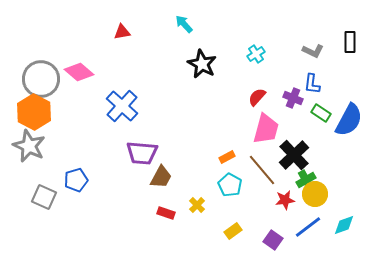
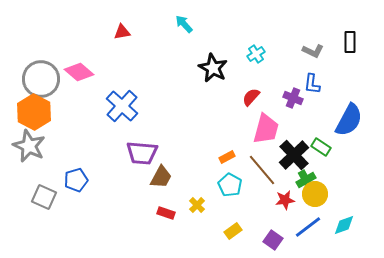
black star: moved 11 px right, 4 px down
red semicircle: moved 6 px left
green rectangle: moved 34 px down
